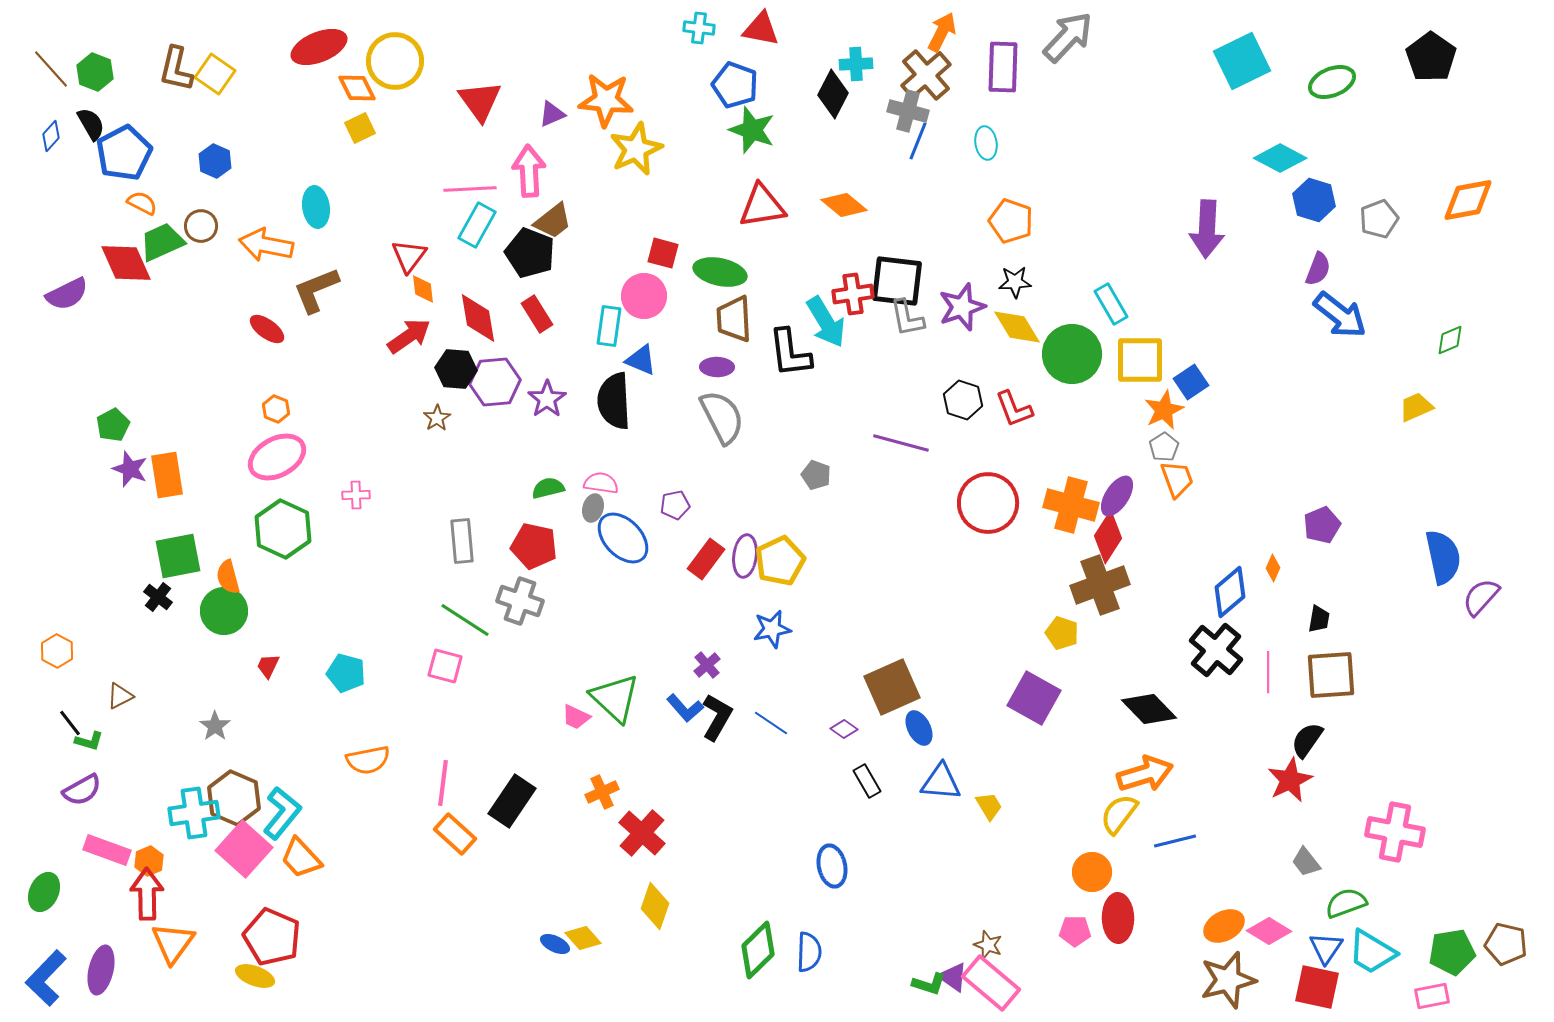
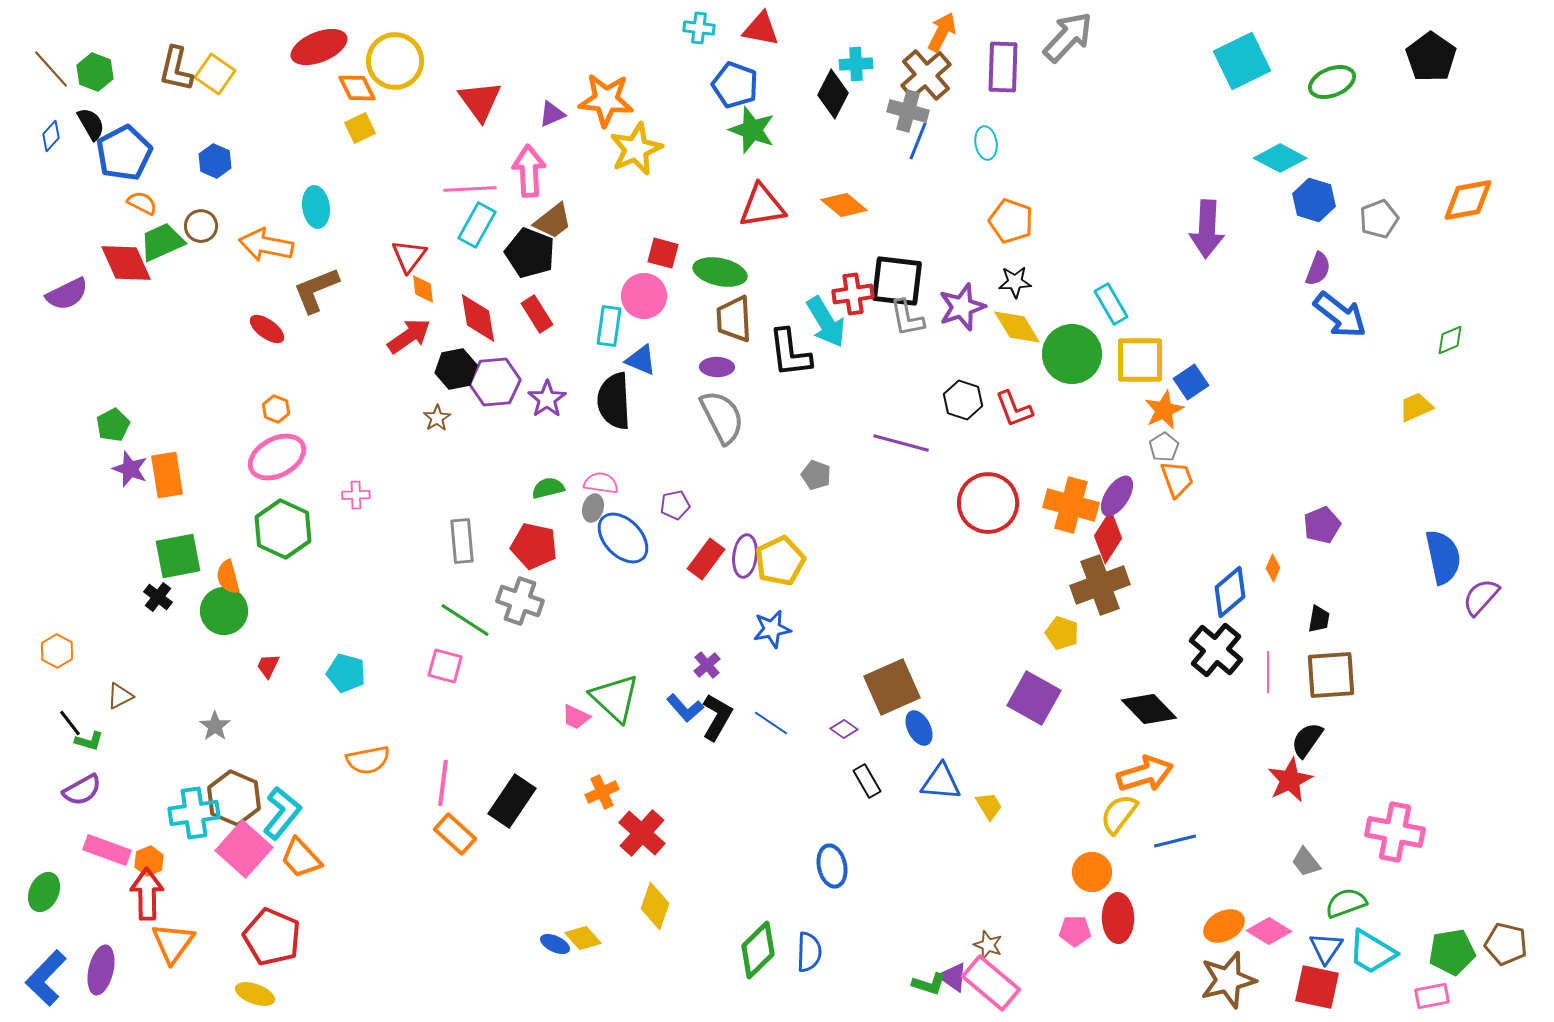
black hexagon at (456, 369): rotated 15 degrees counterclockwise
yellow ellipse at (255, 976): moved 18 px down
